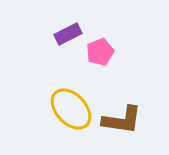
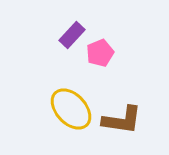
purple rectangle: moved 4 px right, 1 px down; rotated 20 degrees counterclockwise
pink pentagon: moved 1 px down
